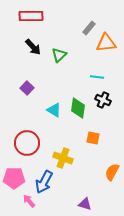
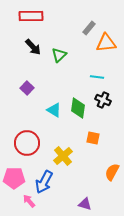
yellow cross: moved 2 px up; rotated 30 degrees clockwise
